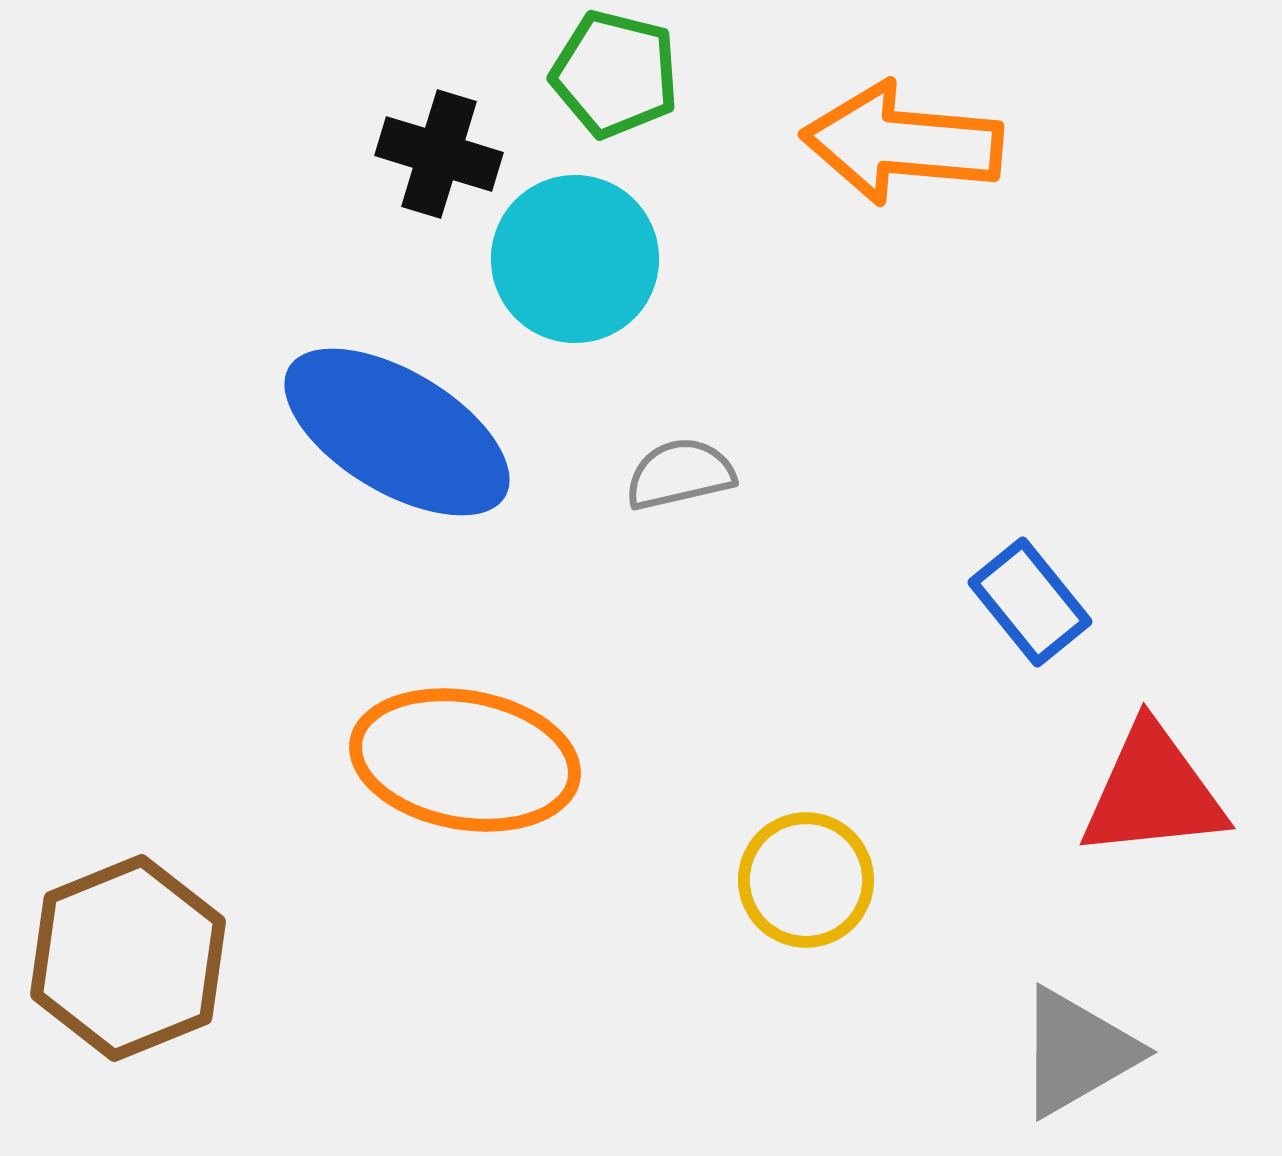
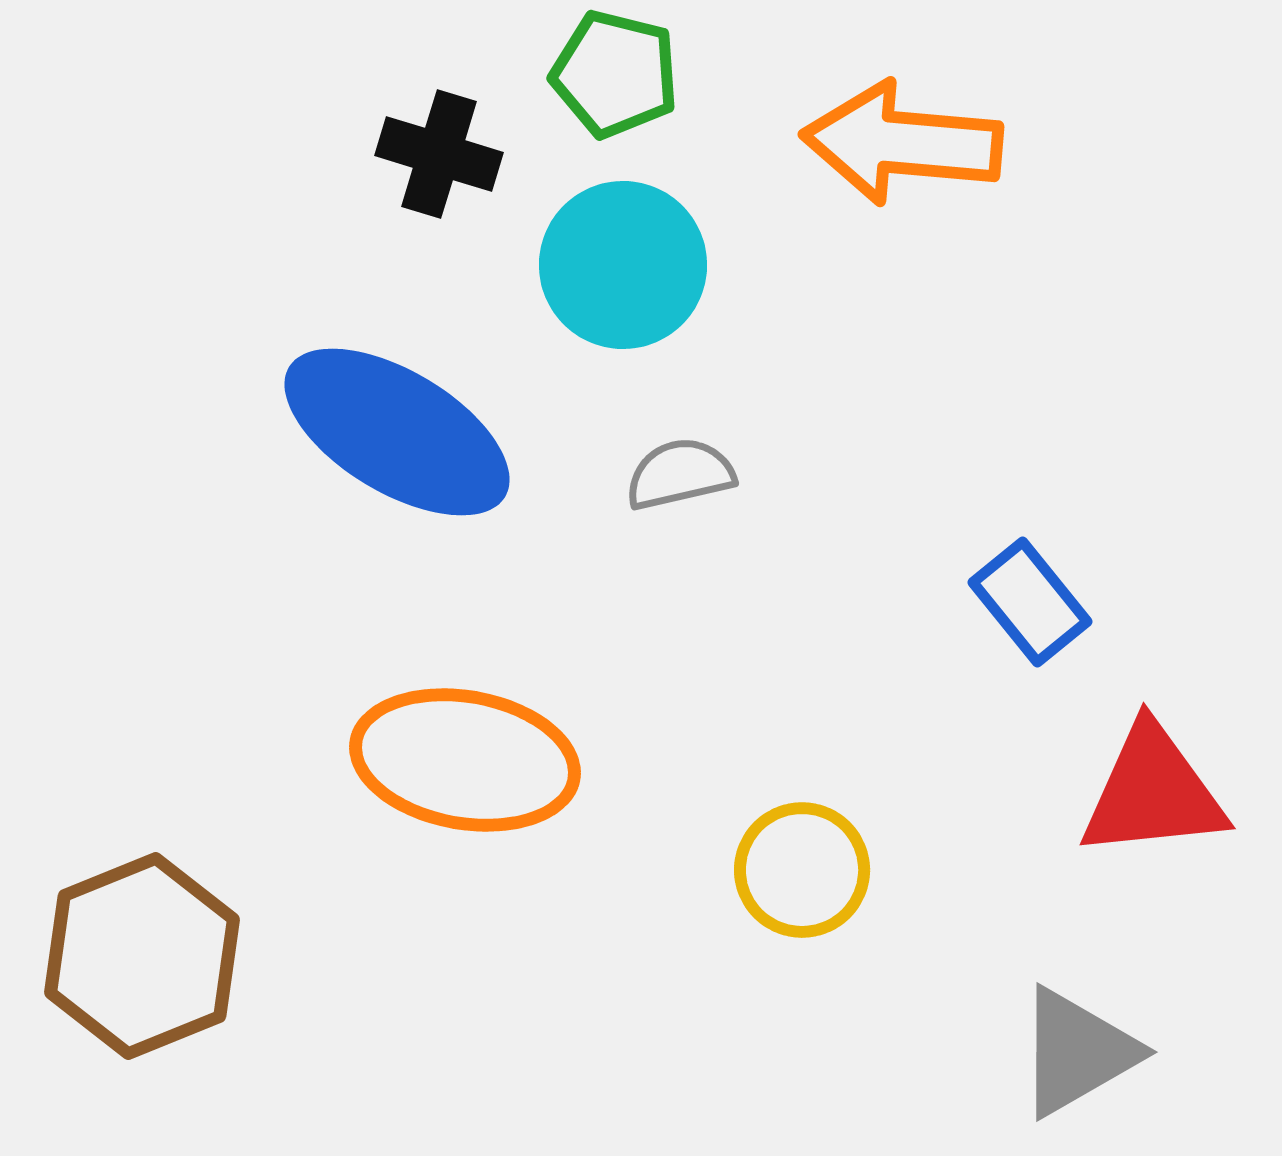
cyan circle: moved 48 px right, 6 px down
yellow circle: moved 4 px left, 10 px up
brown hexagon: moved 14 px right, 2 px up
